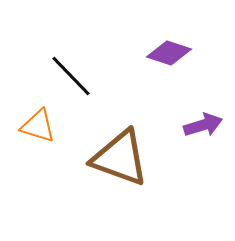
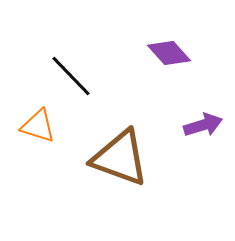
purple diamond: rotated 30 degrees clockwise
